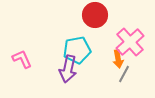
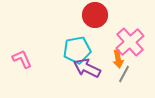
purple arrow: moved 19 px right, 1 px up; rotated 104 degrees clockwise
